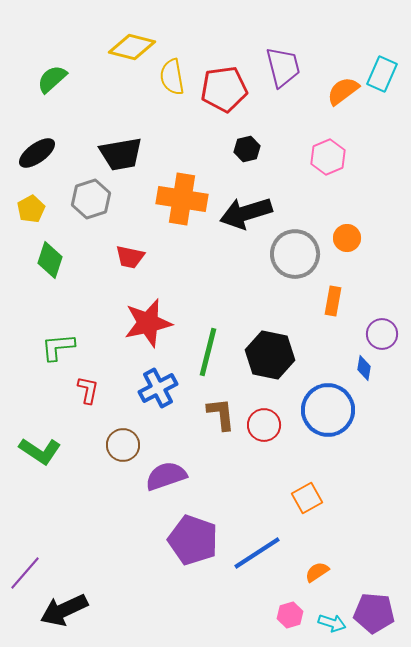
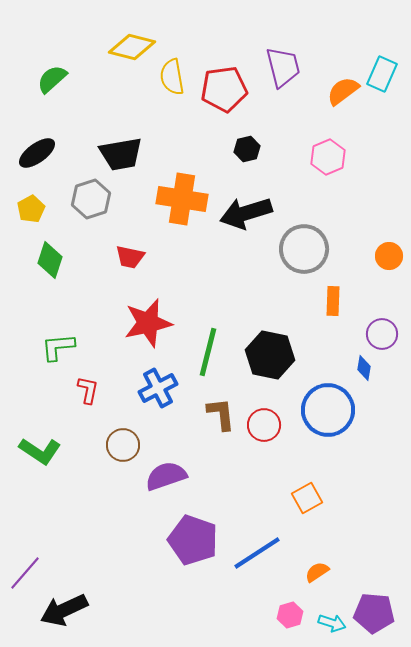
orange circle at (347, 238): moved 42 px right, 18 px down
gray circle at (295, 254): moved 9 px right, 5 px up
orange rectangle at (333, 301): rotated 8 degrees counterclockwise
